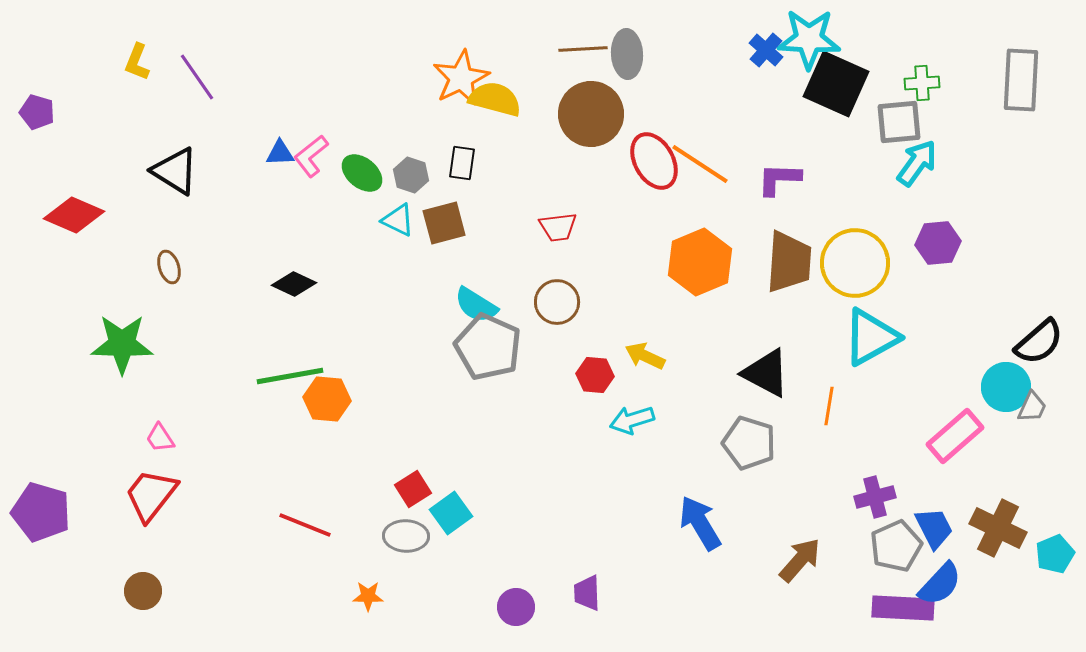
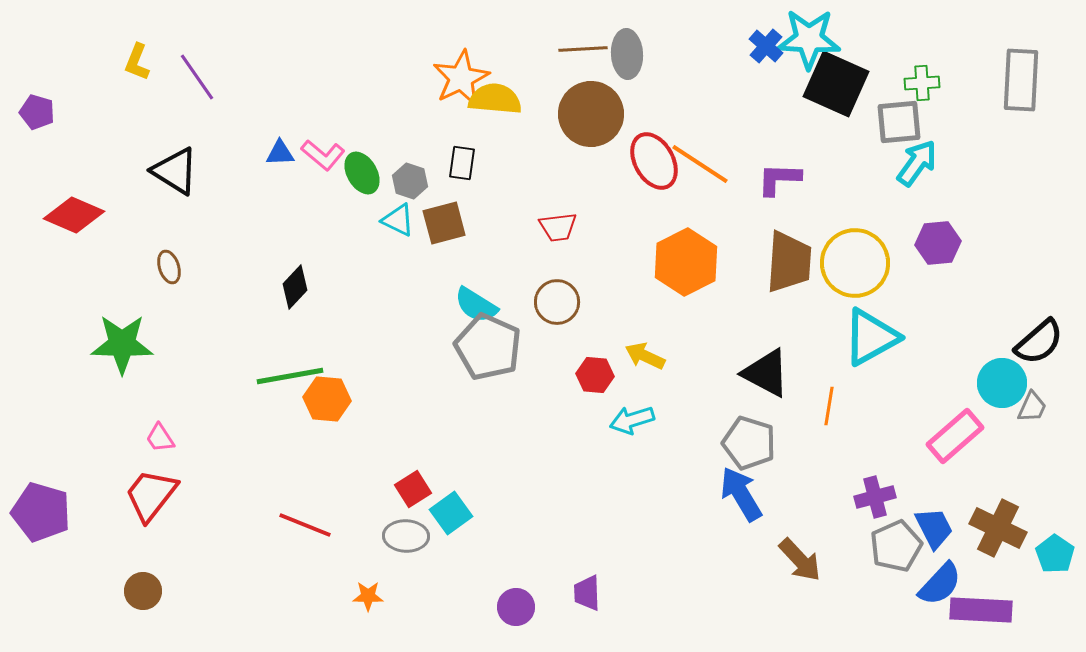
blue cross at (766, 50): moved 4 px up
yellow semicircle at (495, 99): rotated 10 degrees counterclockwise
pink L-shape at (311, 156): moved 12 px right, 1 px up; rotated 102 degrees counterclockwise
green ellipse at (362, 173): rotated 21 degrees clockwise
gray hexagon at (411, 175): moved 1 px left, 6 px down
orange hexagon at (700, 262): moved 14 px left; rotated 4 degrees counterclockwise
black diamond at (294, 284): moved 1 px right, 3 px down; rotated 72 degrees counterclockwise
cyan circle at (1006, 387): moved 4 px left, 4 px up
blue arrow at (700, 523): moved 41 px right, 29 px up
cyan pentagon at (1055, 554): rotated 15 degrees counterclockwise
brown arrow at (800, 560): rotated 96 degrees clockwise
purple rectangle at (903, 608): moved 78 px right, 2 px down
